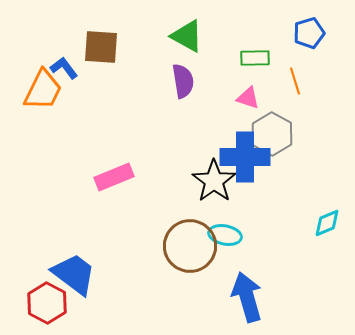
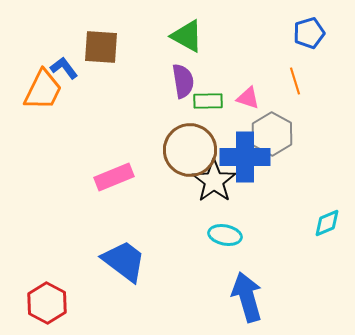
green rectangle: moved 47 px left, 43 px down
brown circle: moved 96 px up
blue trapezoid: moved 50 px right, 13 px up
